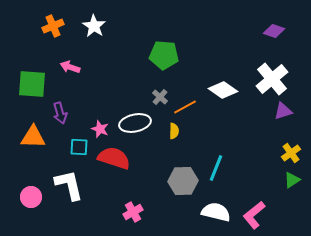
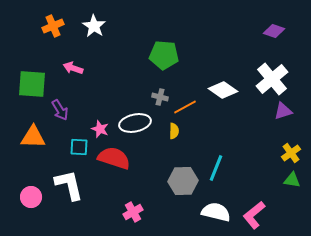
pink arrow: moved 3 px right, 1 px down
gray cross: rotated 28 degrees counterclockwise
purple arrow: moved 3 px up; rotated 15 degrees counterclockwise
green triangle: rotated 42 degrees clockwise
